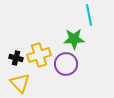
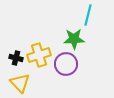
cyan line: moved 1 px left; rotated 25 degrees clockwise
